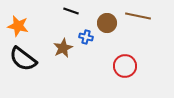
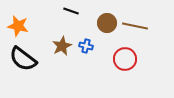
brown line: moved 3 px left, 10 px down
blue cross: moved 9 px down
brown star: moved 1 px left, 2 px up
red circle: moved 7 px up
